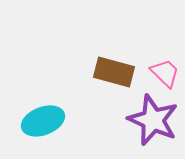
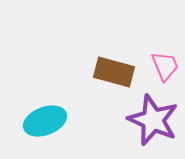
pink trapezoid: moved 7 px up; rotated 24 degrees clockwise
cyan ellipse: moved 2 px right
